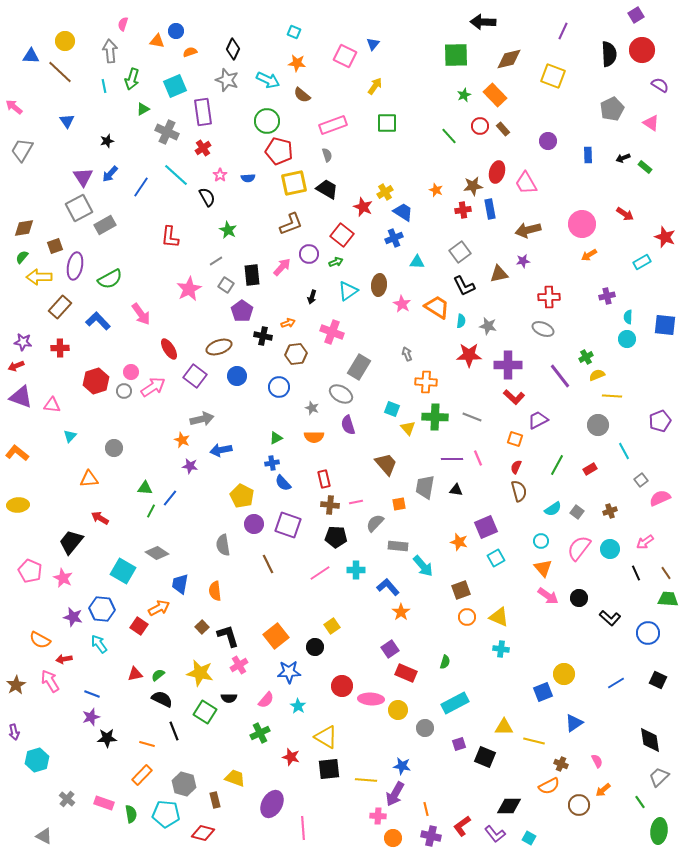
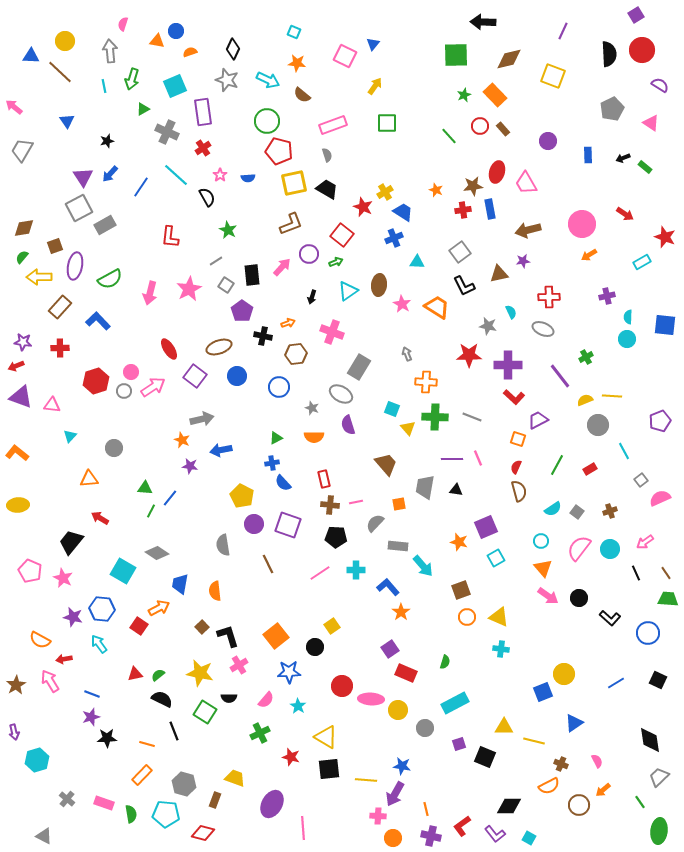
pink arrow at (141, 314): moved 9 px right, 21 px up; rotated 50 degrees clockwise
cyan semicircle at (461, 321): moved 50 px right, 9 px up; rotated 32 degrees counterclockwise
yellow semicircle at (597, 375): moved 12 px left, 25 px down
orange square at (515, 439): moved 3 px right
brown rectangle at (215, 800): rotated 35 degrees clockwise
